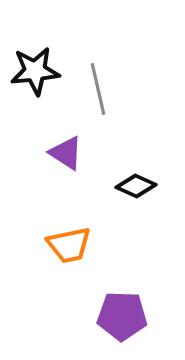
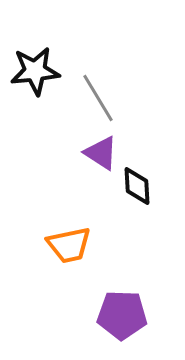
gray line: moved 9 px down; rotated 18 degrees counterclockwise
purple triangle: moved 35 px right
black diamond: moved 1 px right; rotated 63 degrees clockwise
purple pentagon: moved 1 px up
